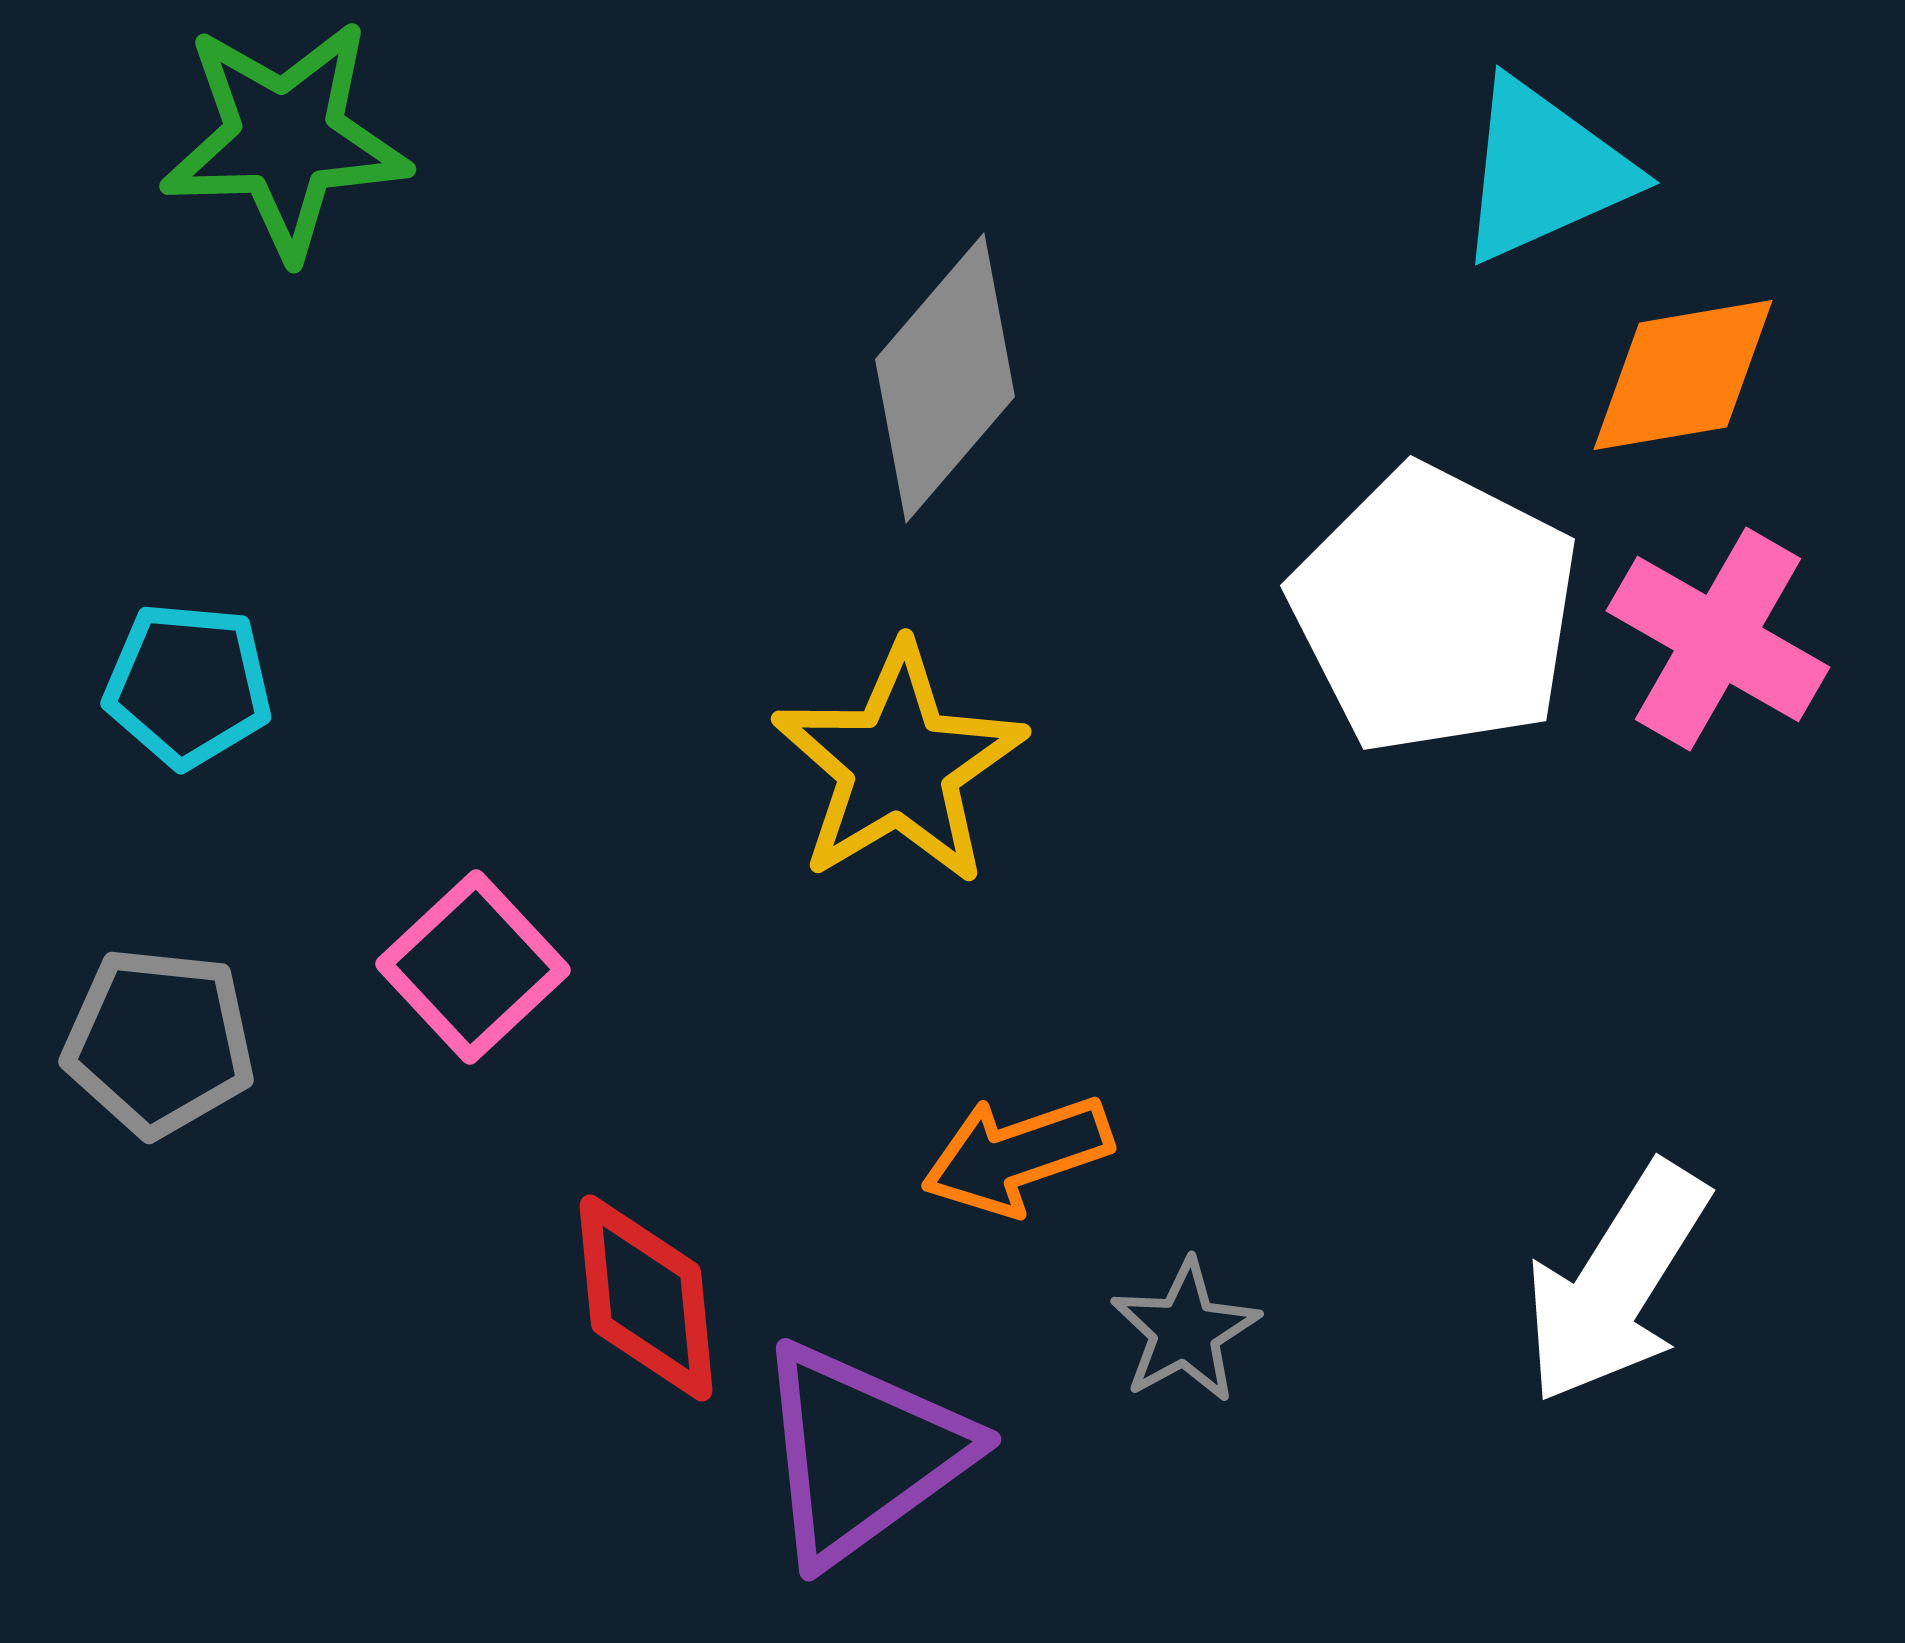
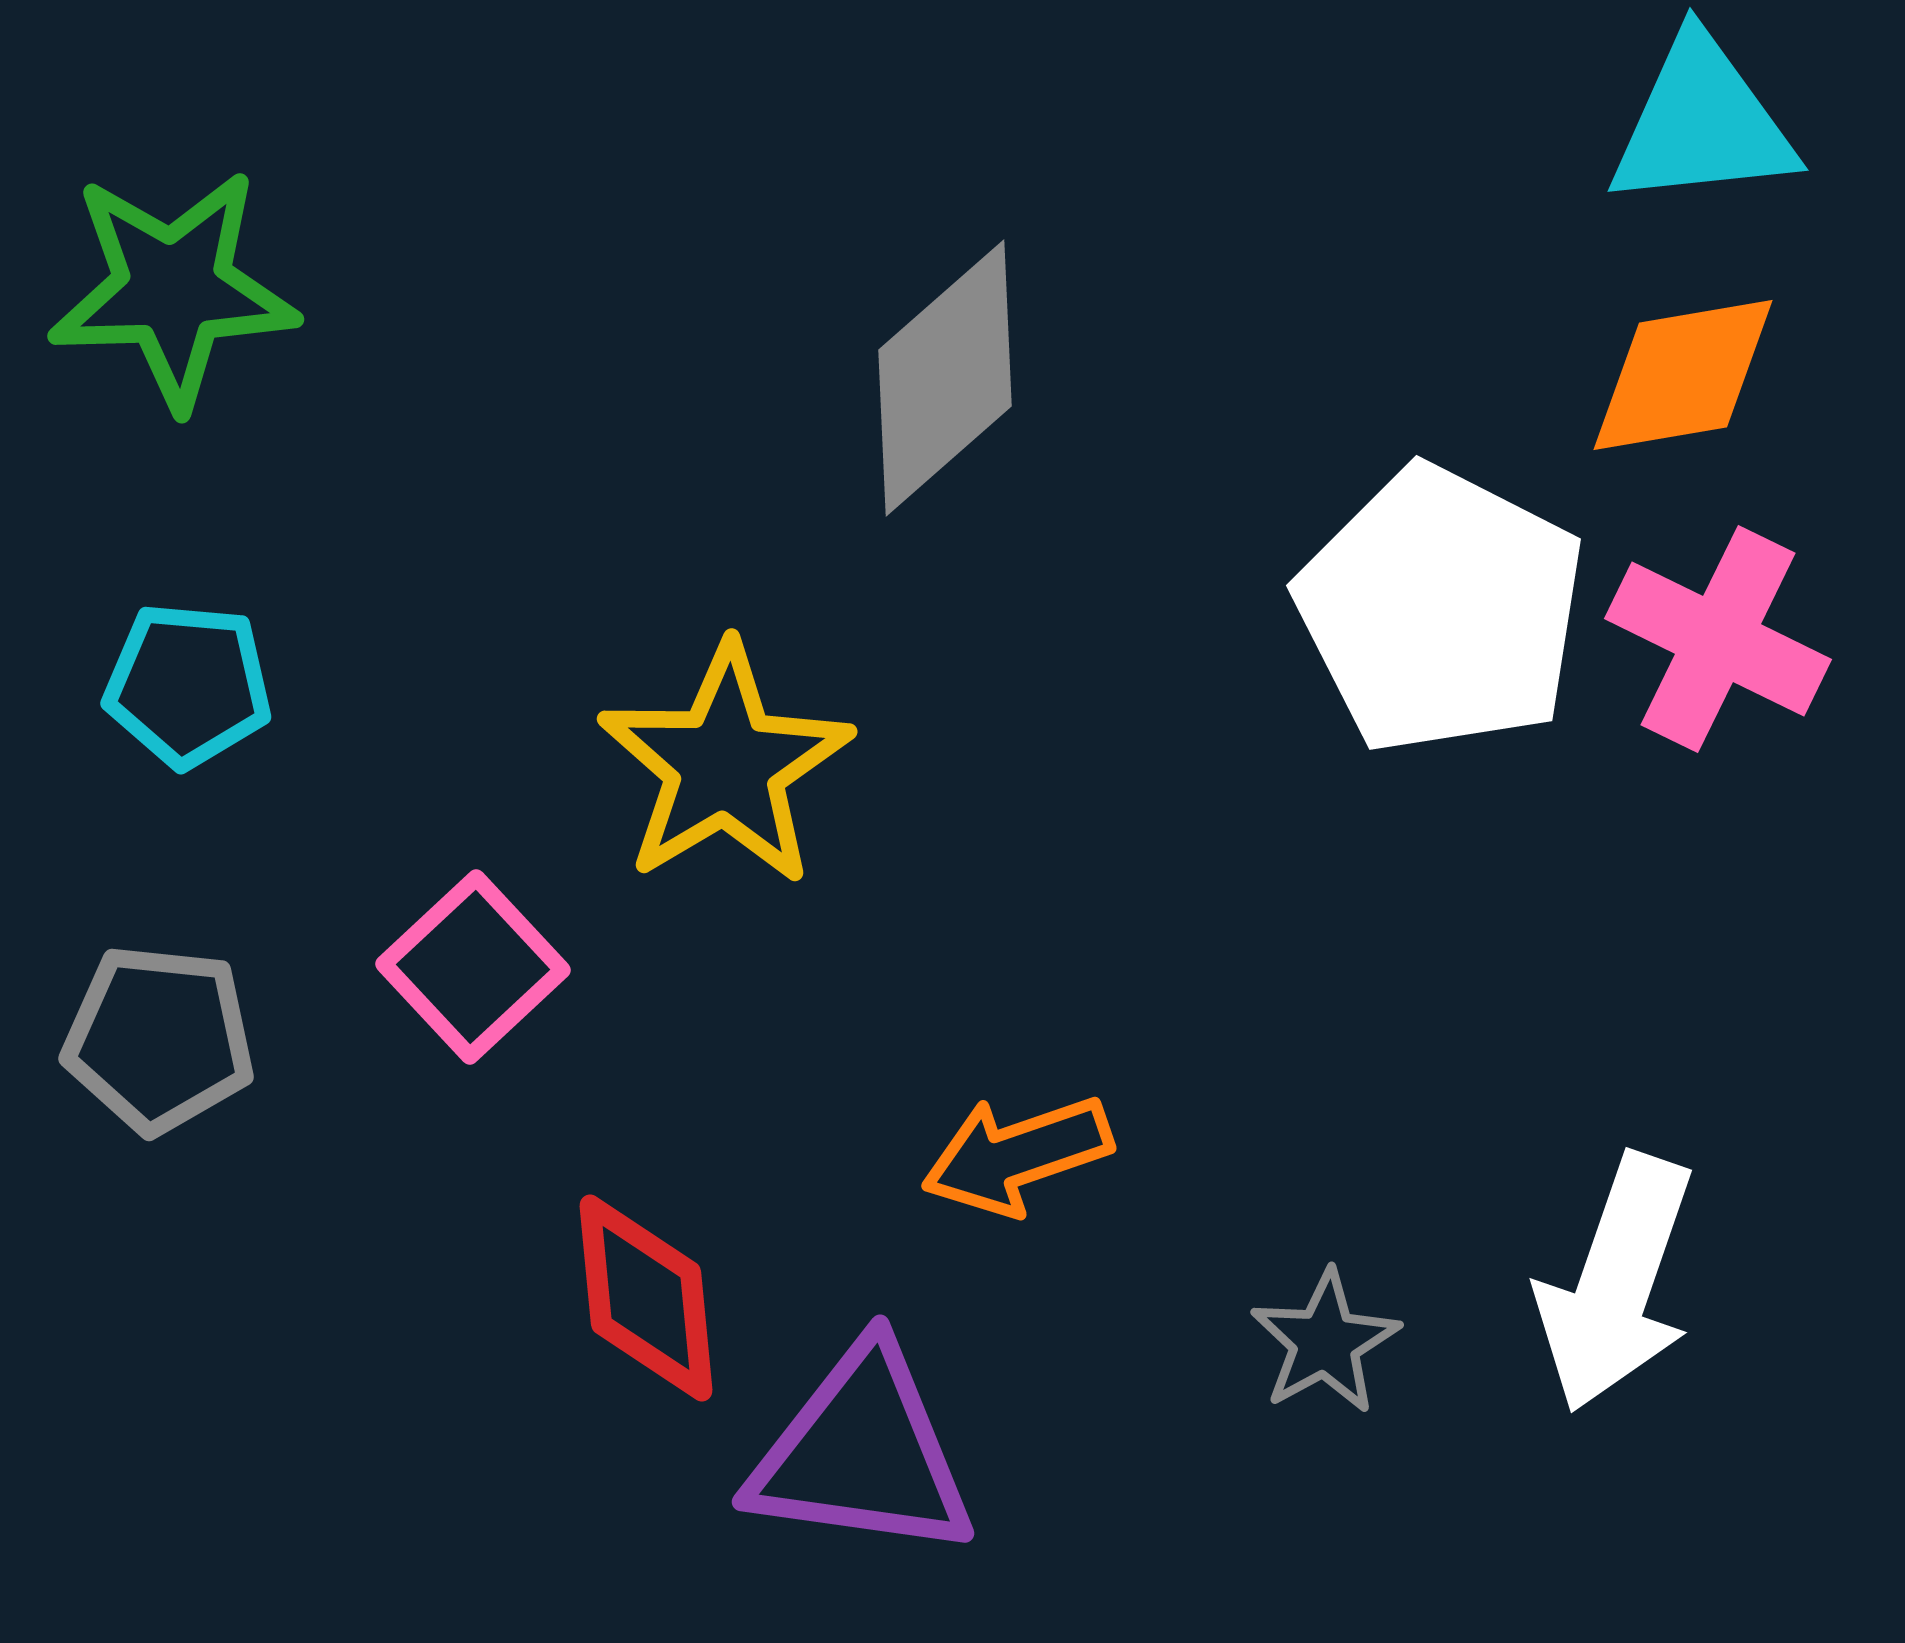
green star: moved 112 px left, 150 px down
cyan triangle: moved 158 px right, 48 px up; rotated 18 degrees clockwise
gray diamond: rotated 8 degrees clockwise
white pentagon: moved 6 px right
pink cross: rotated 4 degrees counterclockwise
yellow star: moved 174 px left
gray pentagon: moved 3 px up
white arrow: rotated 13 degrees counterclockwise
gray star: moved 140 px right, 11 px down
purple triangle: rotated 44 degrees clockwise
